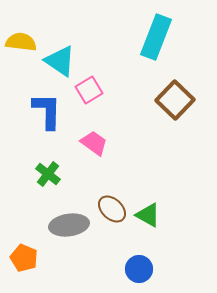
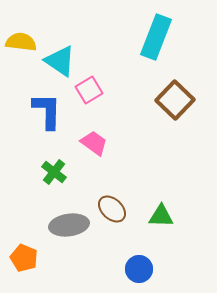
green cross: moved 6 px right, 2 px up
green triangle: moved 13 px right, 1 px down; rotated 28 degrees counterclockwise
